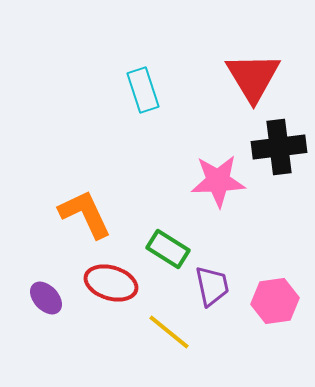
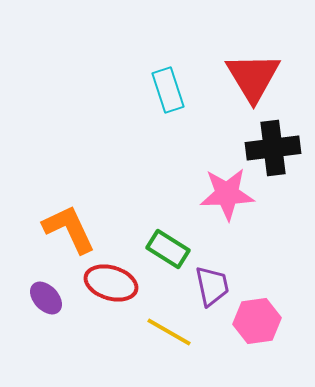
cyan rectangle: moved 25 px right
black cross: moved 6 px left, 1 px down
pink star: moved 9 px right, 13 px down
orange L-shape: moved 16 px left, 15 px down
pink hexagon: moved 18 px left, 20 px down
yellow line: rotated 9 degrees counterclockwise
